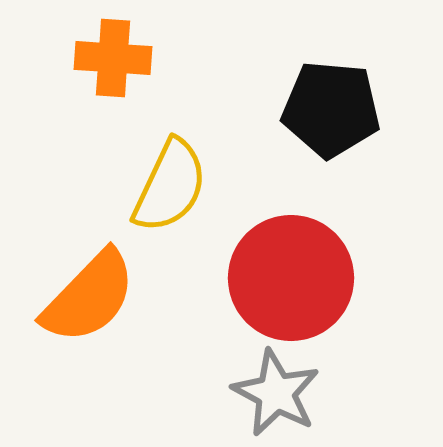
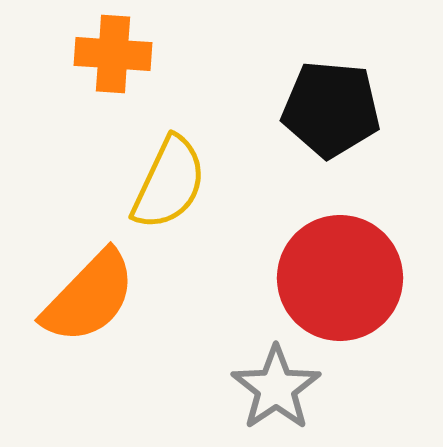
orange cross: moved 4 px up
yellow semicircle: moved 1 px left, 3 px up
red circle: moved 49 px right
gray star: moved 5 px up; rotated 10 degrees clockwise
